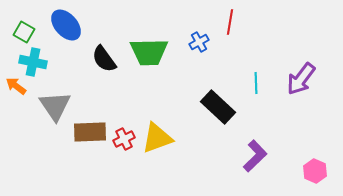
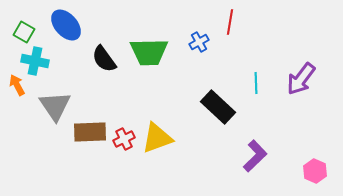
cyan cross: moved 2 px right, 1 px up
orange arrow: moved 1 px right, 1 px up; rotated 25 degrees clockwise
